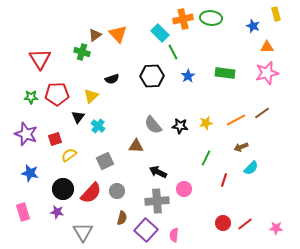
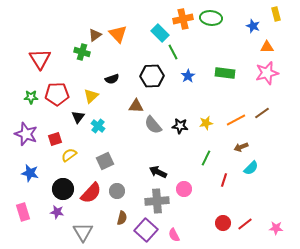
brown triangle at (136, 146): moved 40 px up
pink semicircle at (174, 235): rotated 32 degrees counterclockwise
